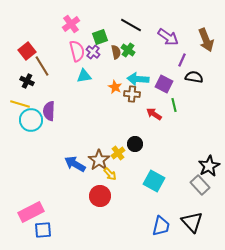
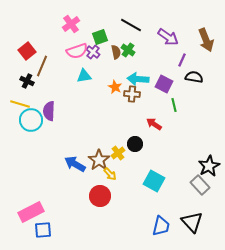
pink semicircle: rotated 85 degrees clockwise
brown line: rotated 55 degrees clockwise
red arrow: moved 10 px down
